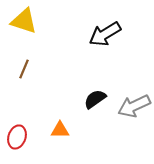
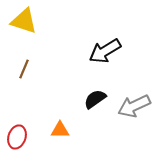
black arrow: moved 17 px down
